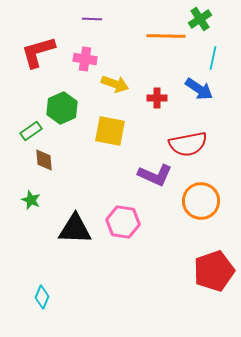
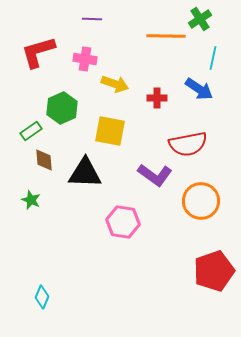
purple L-shape: rotated 12 degrees clockwise
black triangle: moved 10 px right, 56 px up
